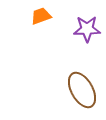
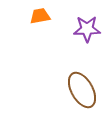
orange trapezoid: moved 1 px left; rotated 10 degrees clockwise
